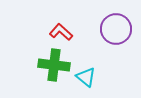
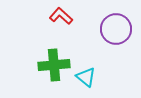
red L-shape: moved 16 px up
green cross: rotated 12 degrees counterclockwise
